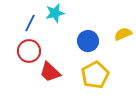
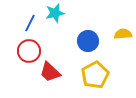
yellow semicircle: rotated 18 degrees clockwise
